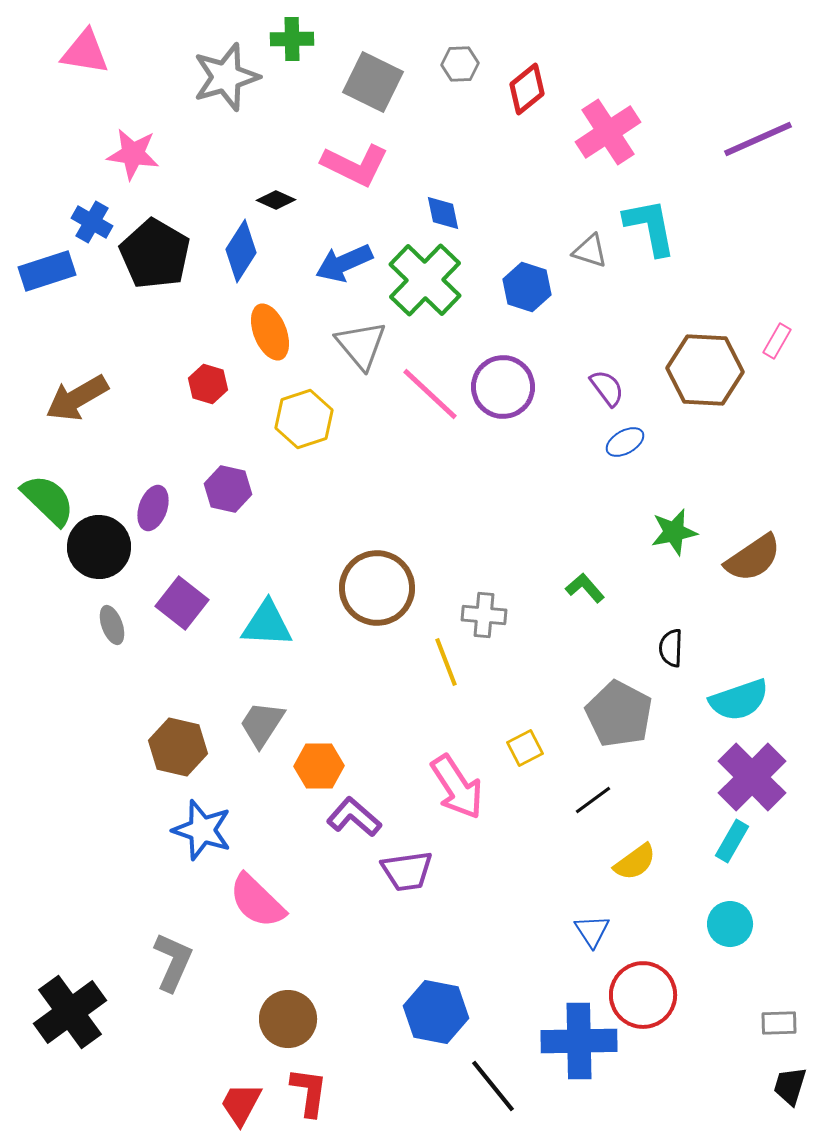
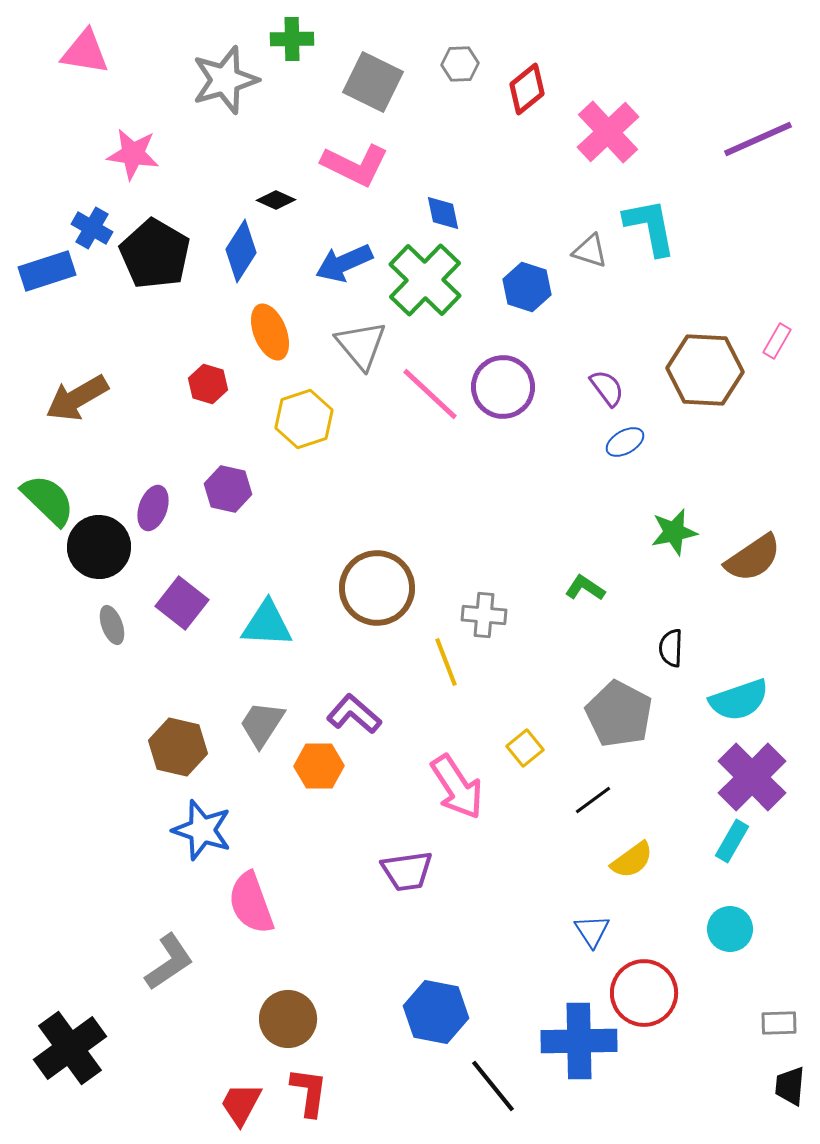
gray star at (226, 77): moved 1 px left, 3 px down
pink cross at (608, 132): rotated 10 degrees counterclockwise
blue cross at (92, 222): moved 6 px down
green L-shape at (585, 588): rotated 15 degrees counterclockwise
yellow square at (525, 748): rotated 12 degrees counterclockwise
purple L-shape at (354, 817): moved 103 px up
yellow semicircle at (635, 862): moved 3 px left, 2 px up
pink semicircle at (257, 901): moved 6 px left, 2 px down; rotated 26 degrees clockwise
cyan circle at (730, 924): moved 5 px down
gray L-shape at (173, 962): moved 4 px left; rotated 32 degrees clockwise
red circle at (643, 995): moved 1 px right, 2 px up
black cross at (70, 1012): moved 36 px down
black trapezoid at (790, 1086): rotated 12 degrees counterclockwise
